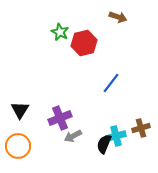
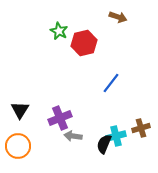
green star: moved 1 px left, 1 px up
gray arrow: rotated 36 degrees clockwise
